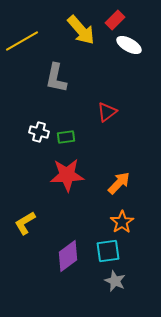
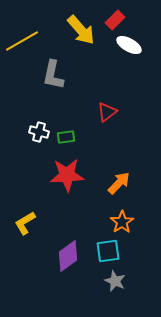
gray L-shape: moved 3 px left, 3 px up
